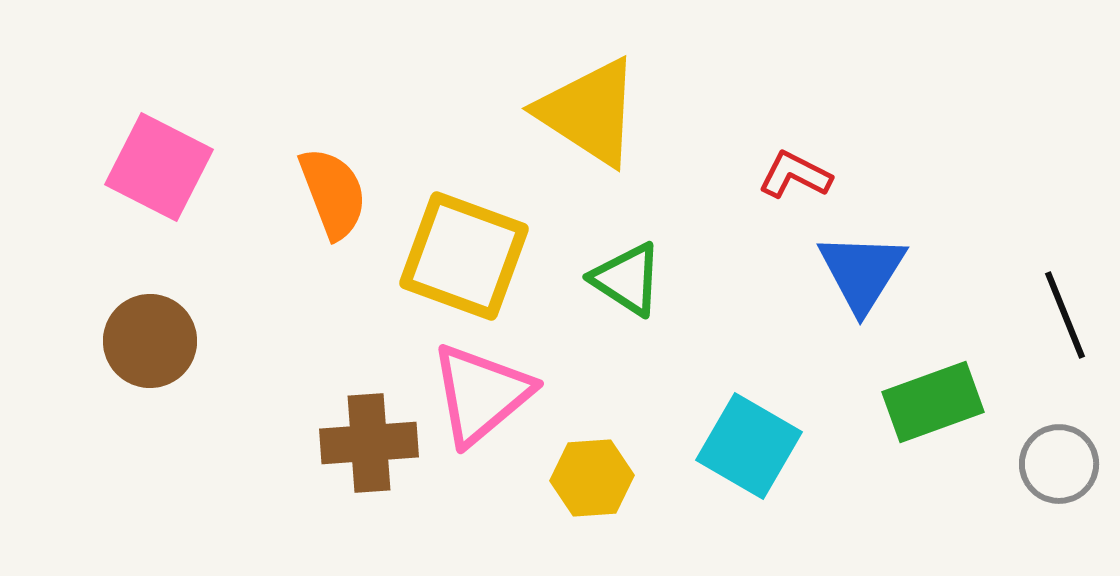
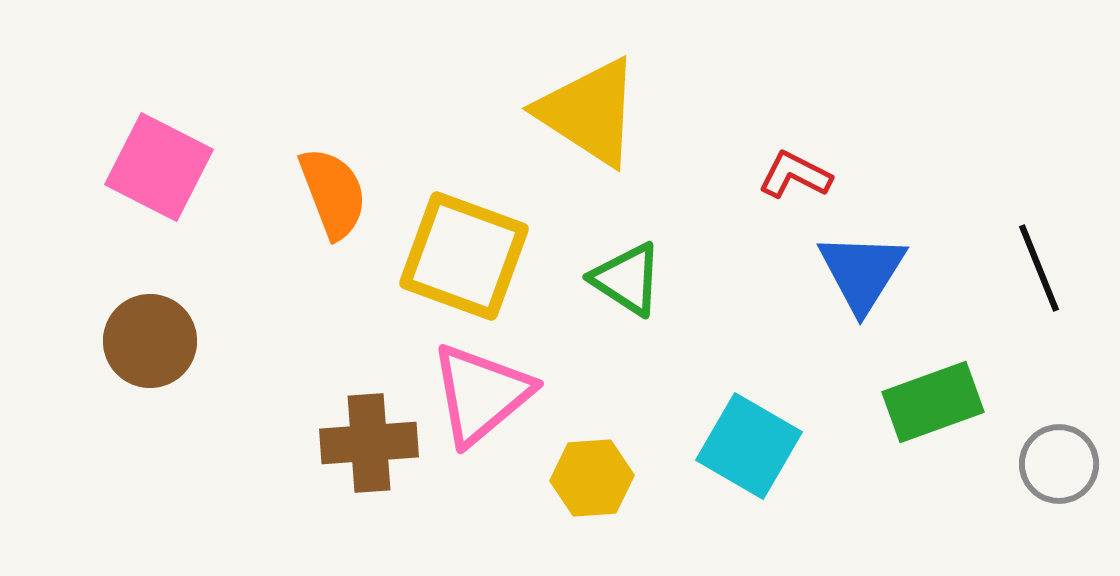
black line: moved 26 px left, 47 px up
